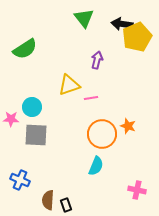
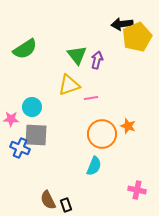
green triangle: moved 7 px left, 37 px down
black arrow: rotated 15 degrees counterclockwise
cyan semicircle: moved 2 px left
blue cross: moved 32 px up
brown semicircle: rotated 30 degrees counterclockwise
